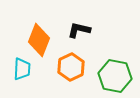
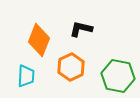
black L-shape: moved 2 px right, 1 px up
cyan trapezoid: moved 4 px right, 7 px down
green hexagon: moved 3 px right
